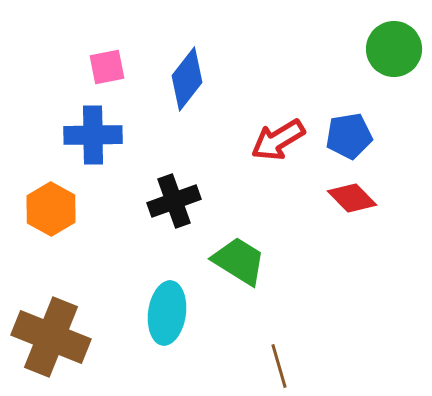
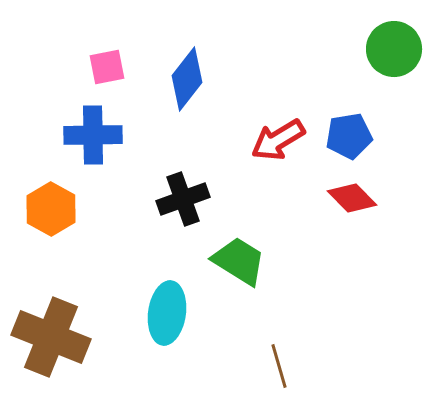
black cross: moved 9 px right, 2 px up
